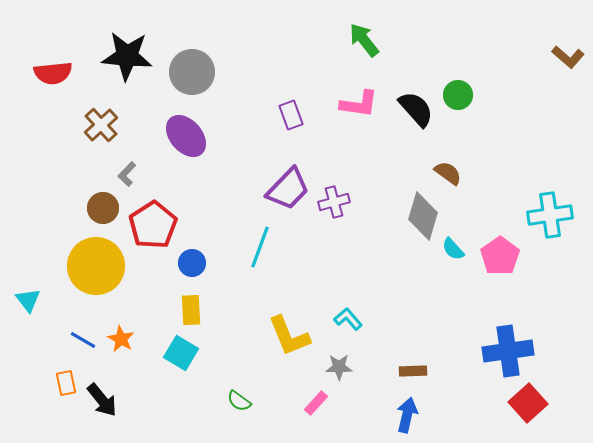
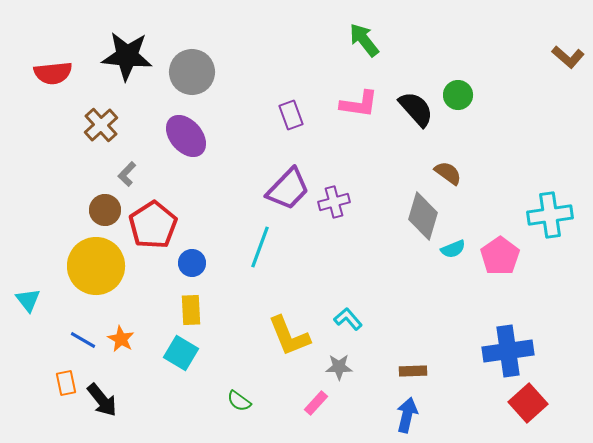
brown circle: moved 2 px right, 2 px down
cyan semicircle: rotated 70 degrees counterclockwise
